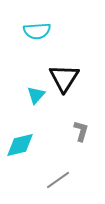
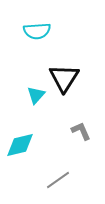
gray L-shape: rotated 40 degrees counterclockwise
